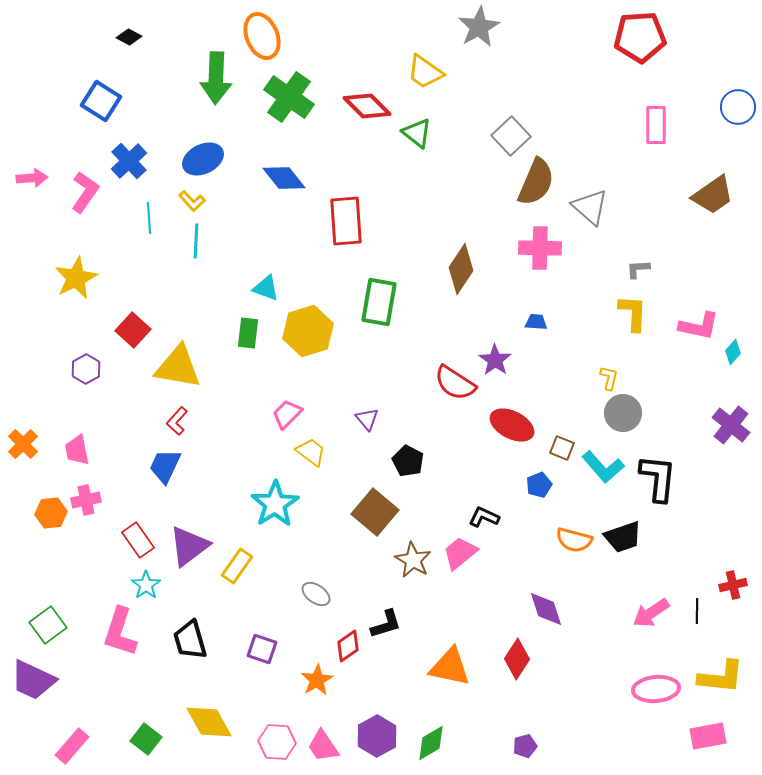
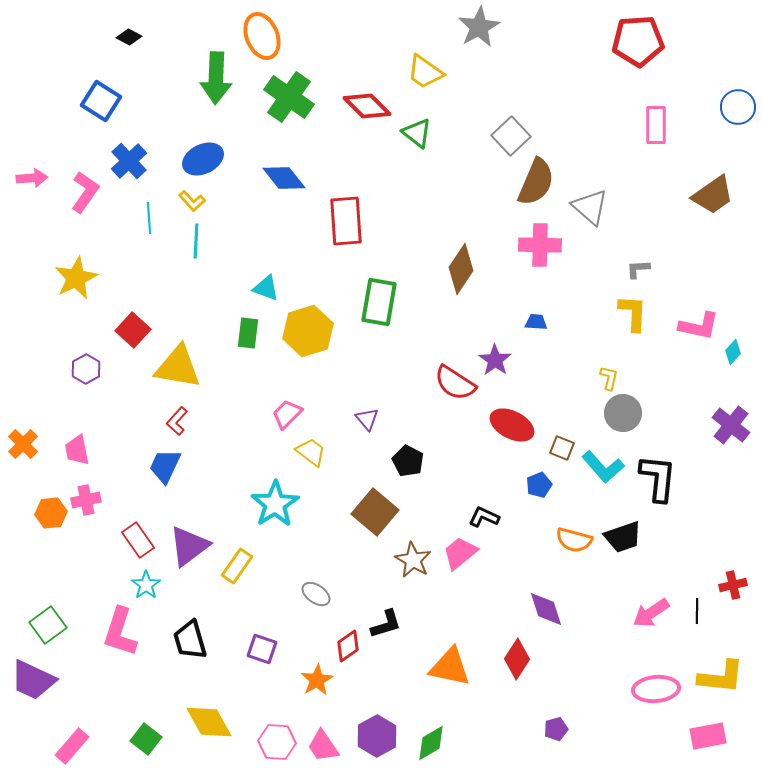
red pentagon at (640, 37): moved 2 px left, 4 px down
pink cross at (540, 248): moved 3 px up
purple pentagon at (525, 746): moved 31 px right, 17 px up
